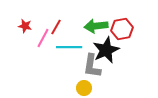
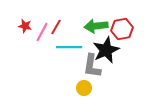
pink line: moved 1 px left, 6 px up
